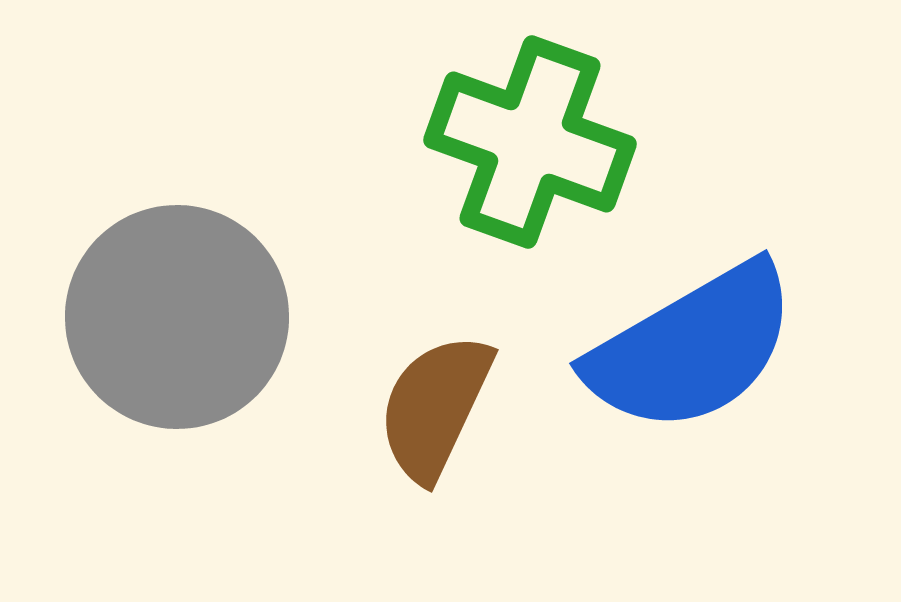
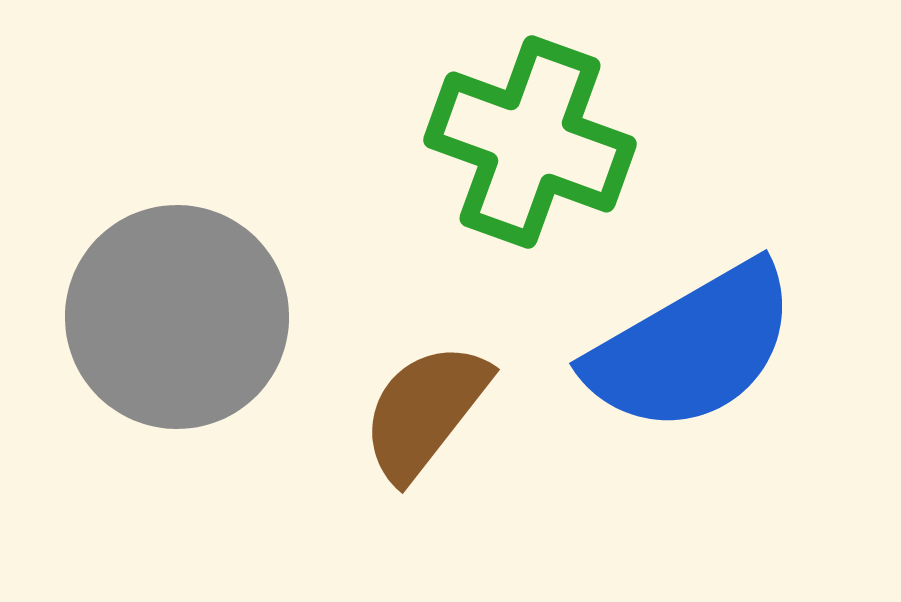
brown semicircle: moved 10 px left, 4 px down; rotated 13 degrees clockwise
